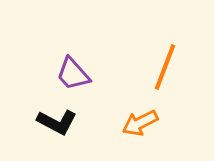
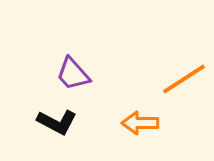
orange line: moved 19 px right, 12 px down; rotated 36 degrees clockwise
orange arrow: rotated 27 degrees clockwise
